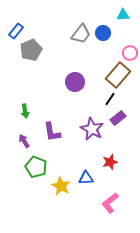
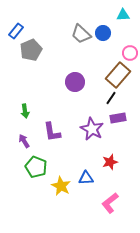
gray trapezoid: rotated 95 degrees clockwise
black line: moved 1 px right, 1 px up
purple rectangle: rotated 28 degrees clockwise
